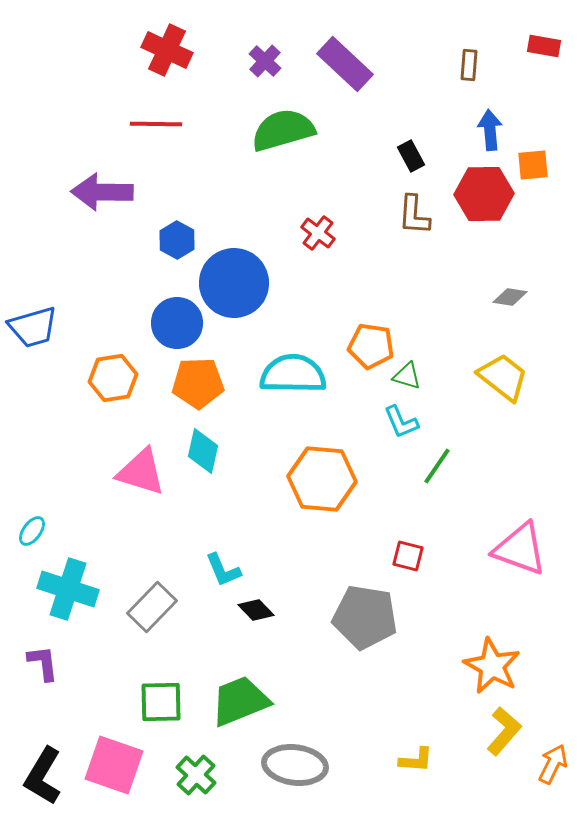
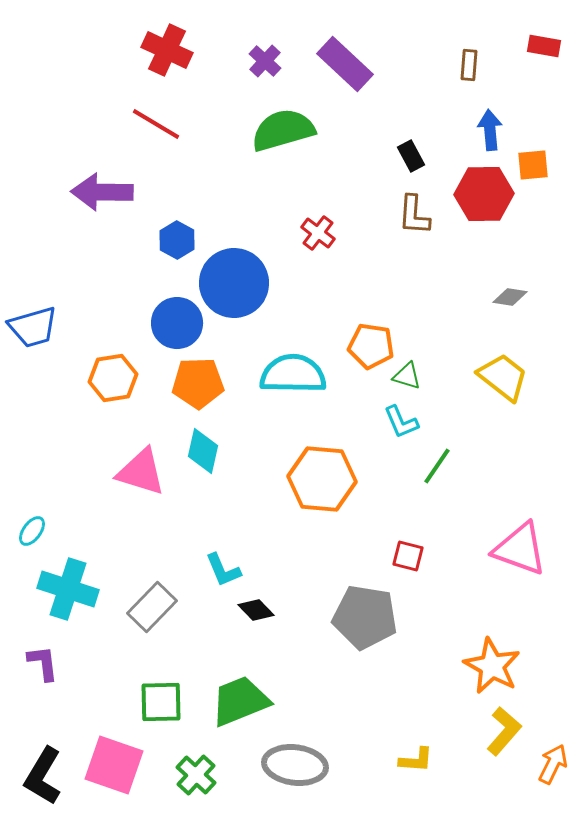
red line at (156, 124): rotated 30 degrees clockwise
